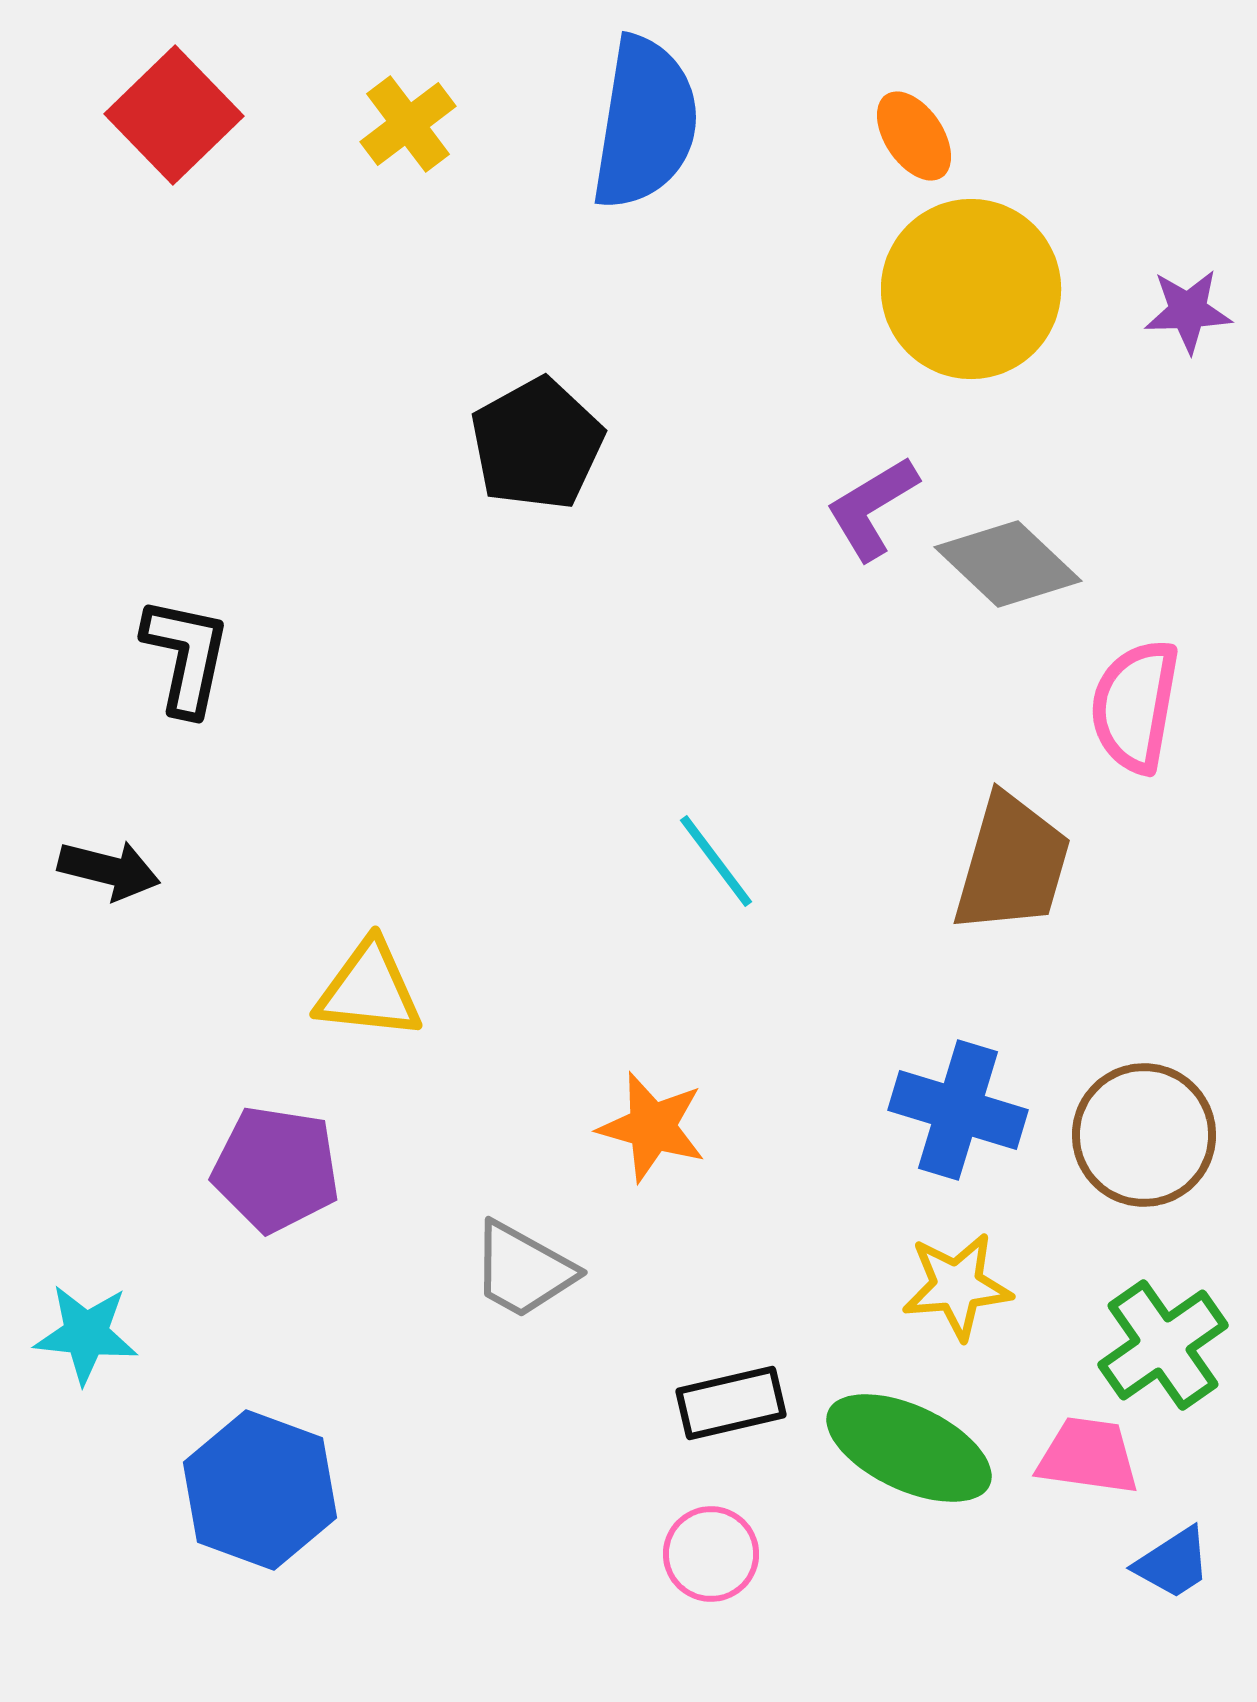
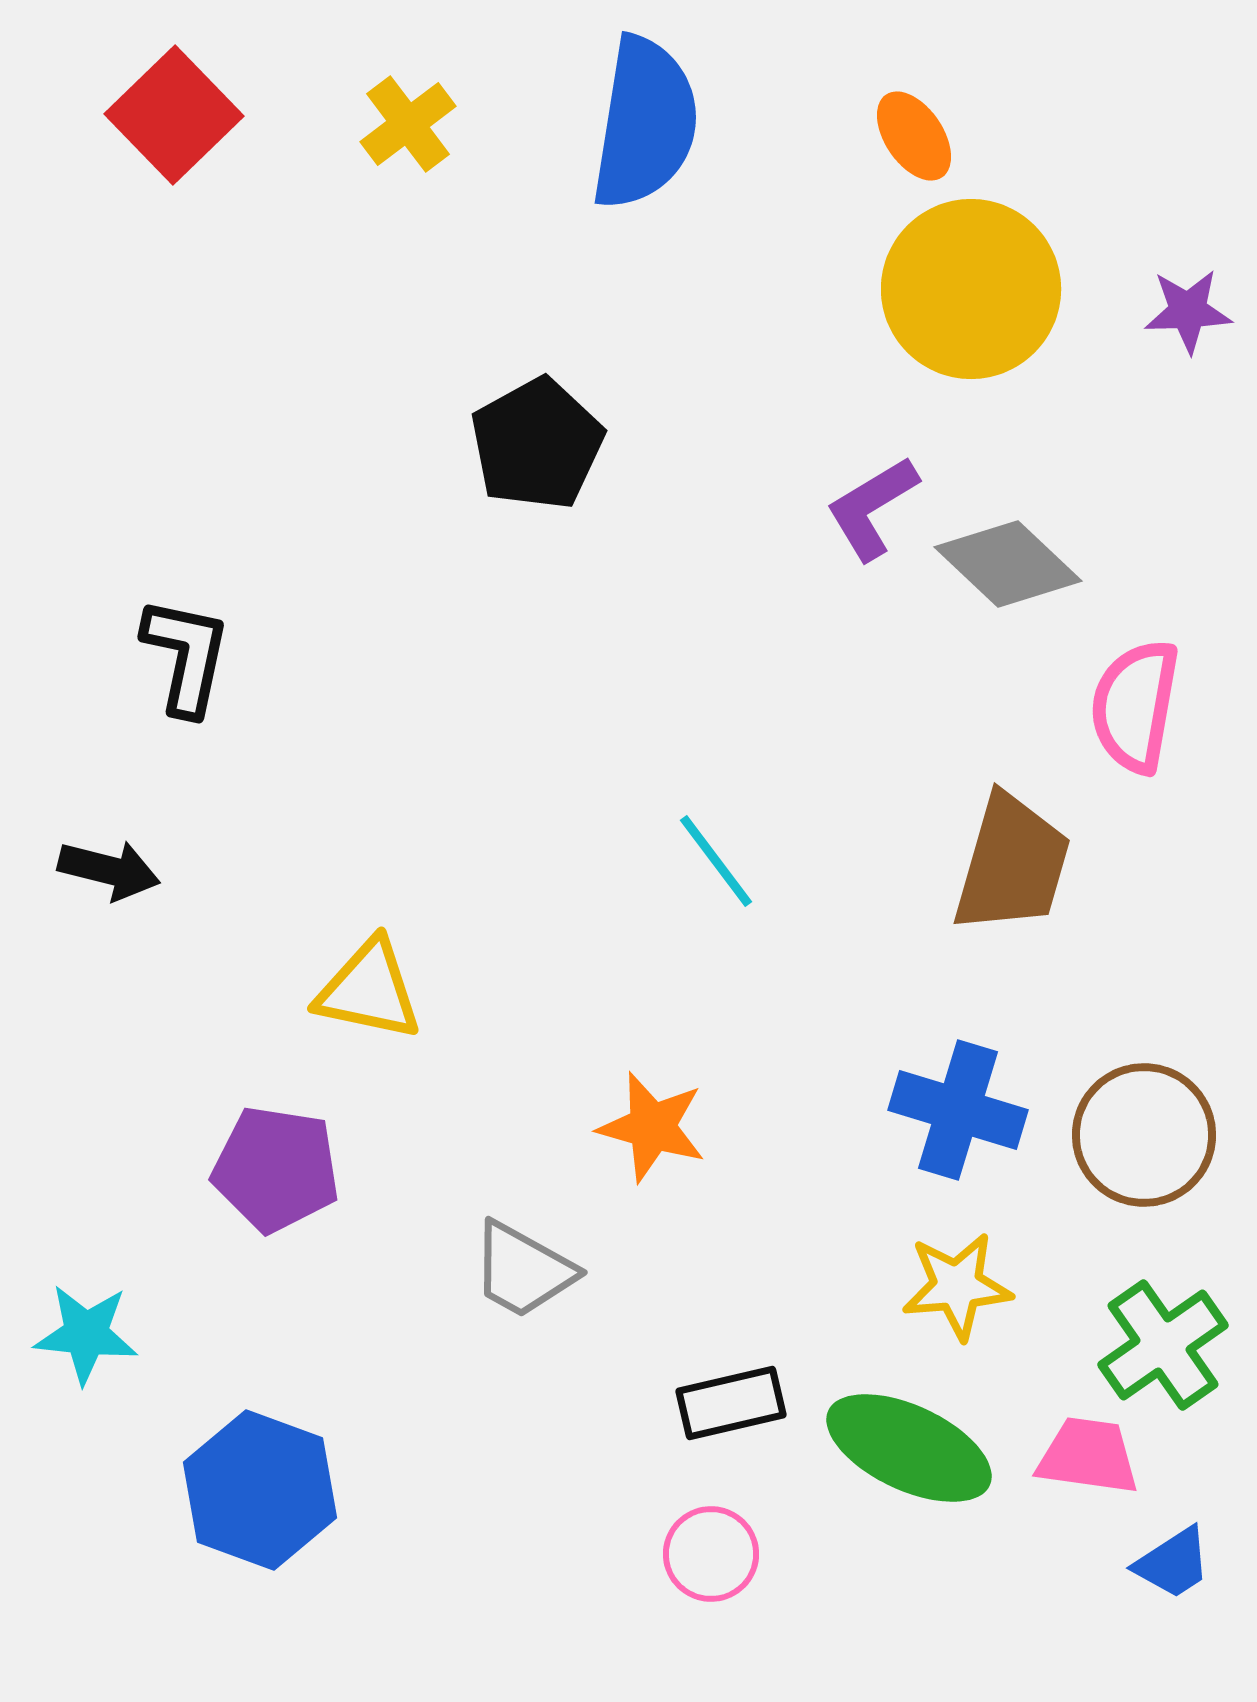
yellow triangle: rotated 6 degrees clockwise
